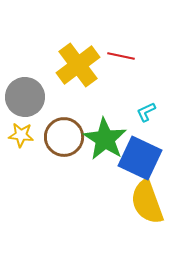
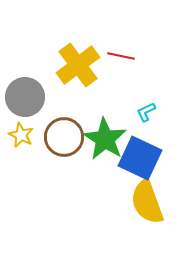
yellow star: rotated 20 degrees clockwise
